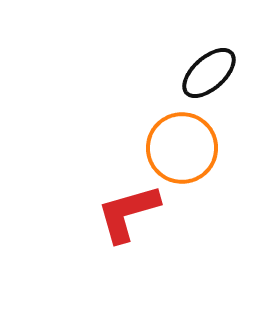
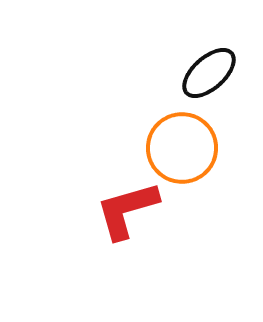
red L-shape: moved 1 px left, 3 px up
